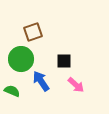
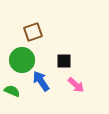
green circle: moved 1 px right, 1 px down
